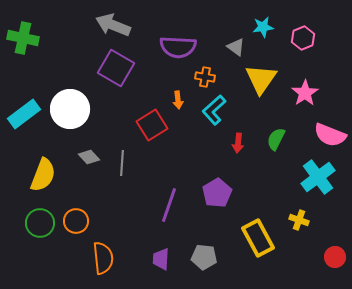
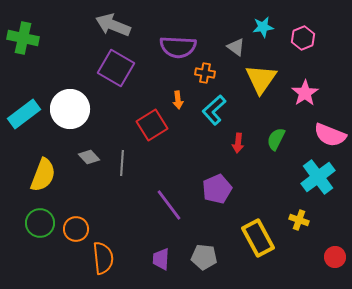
orange cross: moved 4 px up
purple pentagon: moved 4 px up; rotated 8 degrees clockwise
purple line: rotated 56 degrees counterclockwise
orange circle: moved 8 px down
